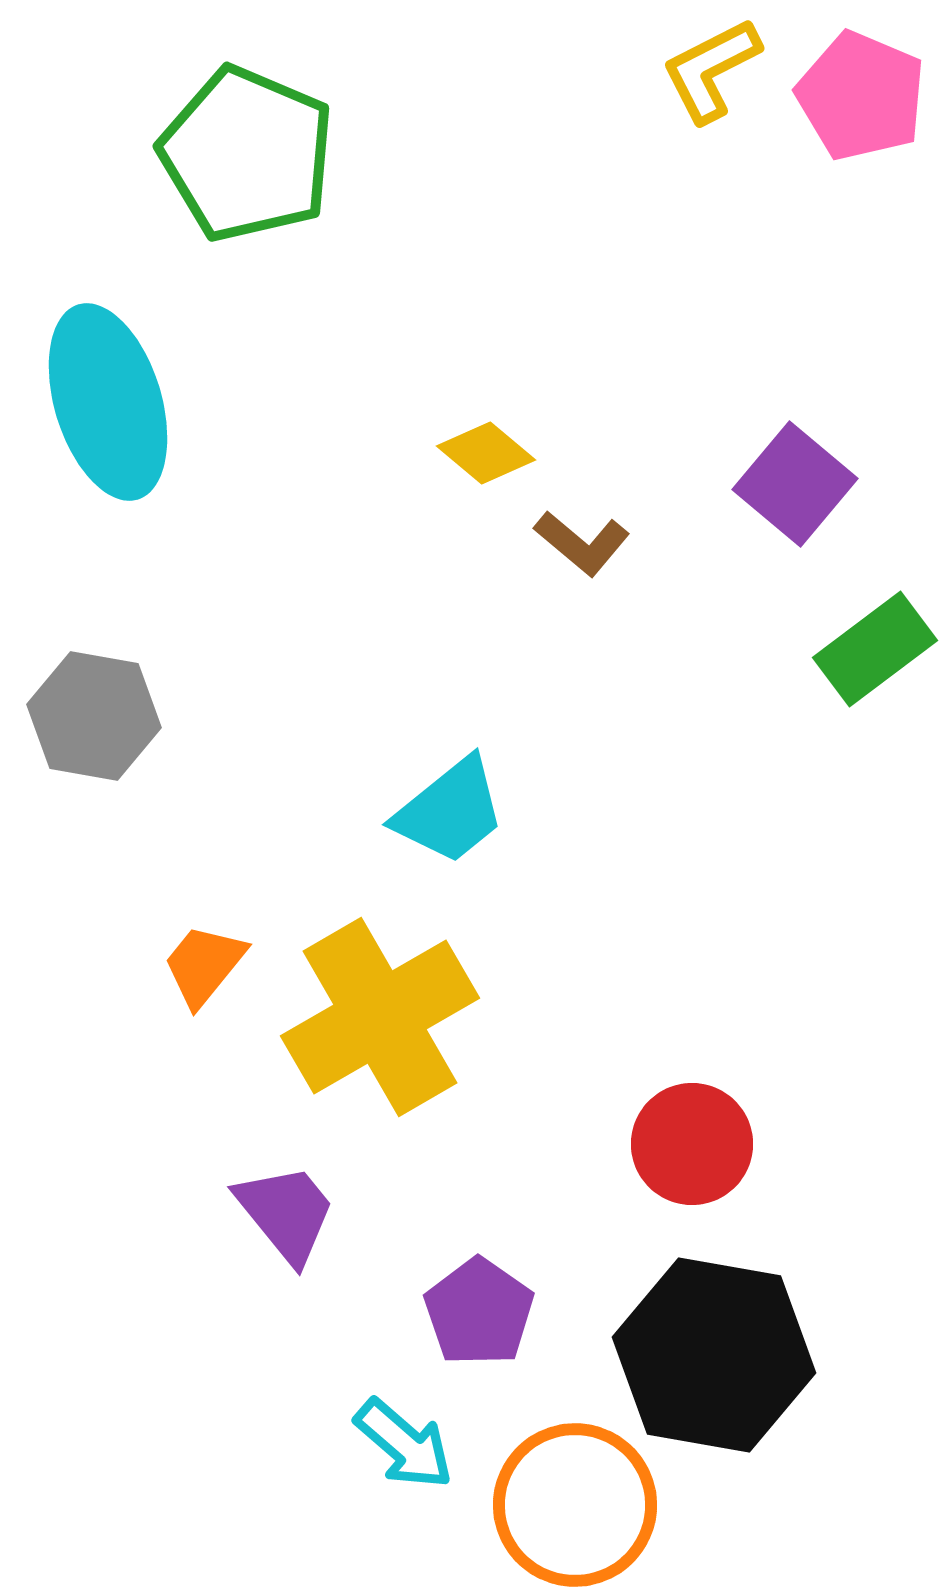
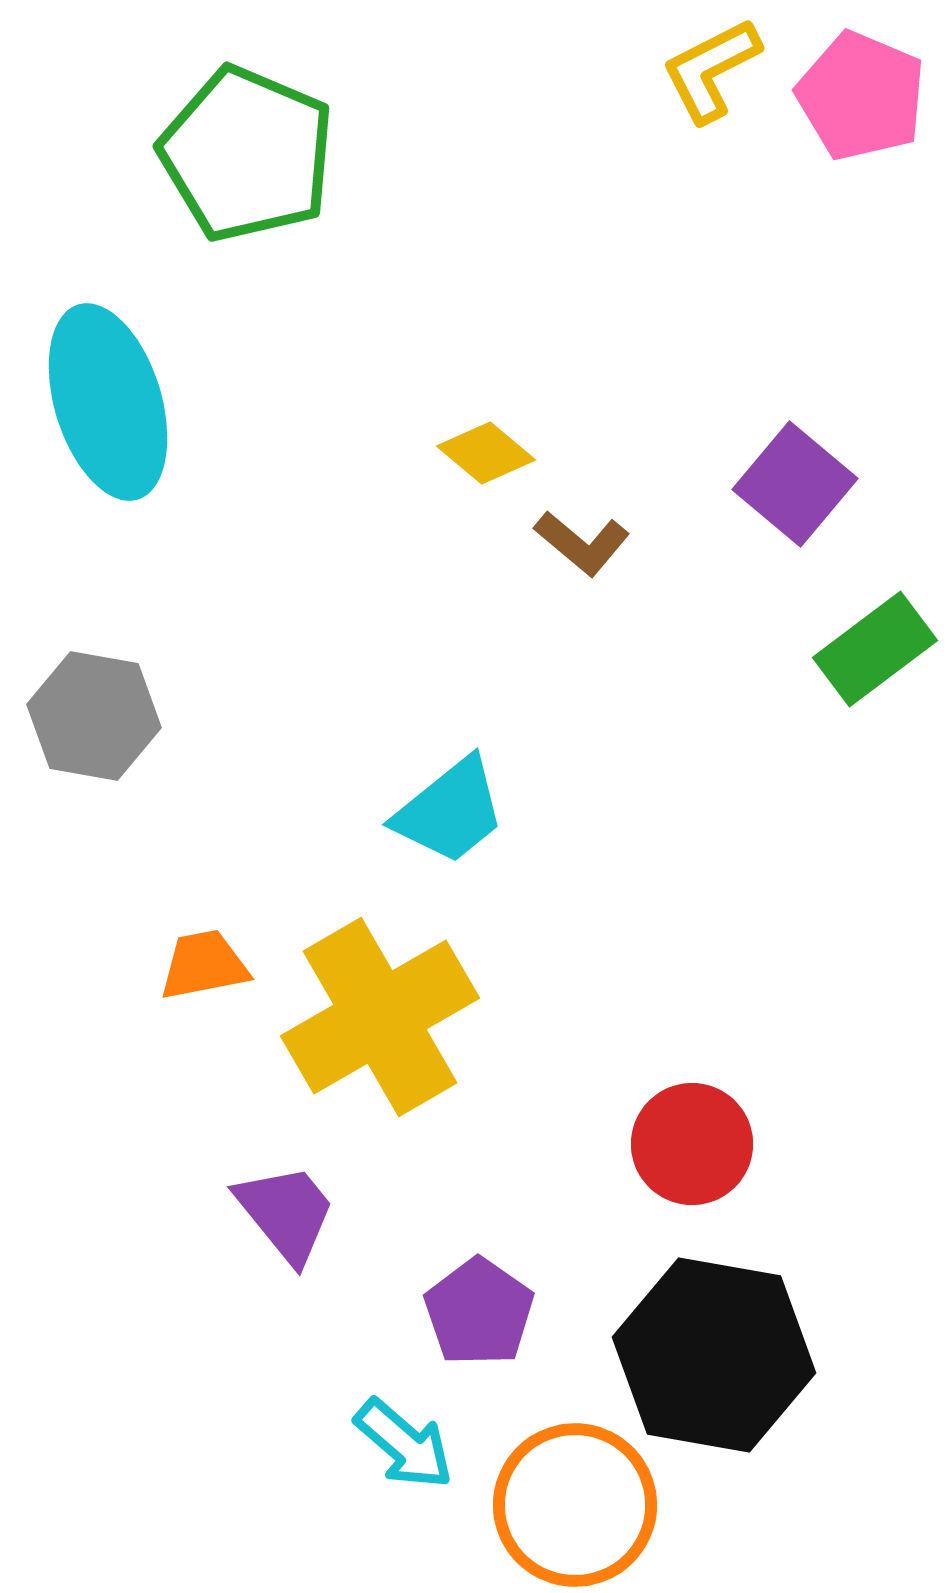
orange trapezoid: rotated 40 degrees clockwise
